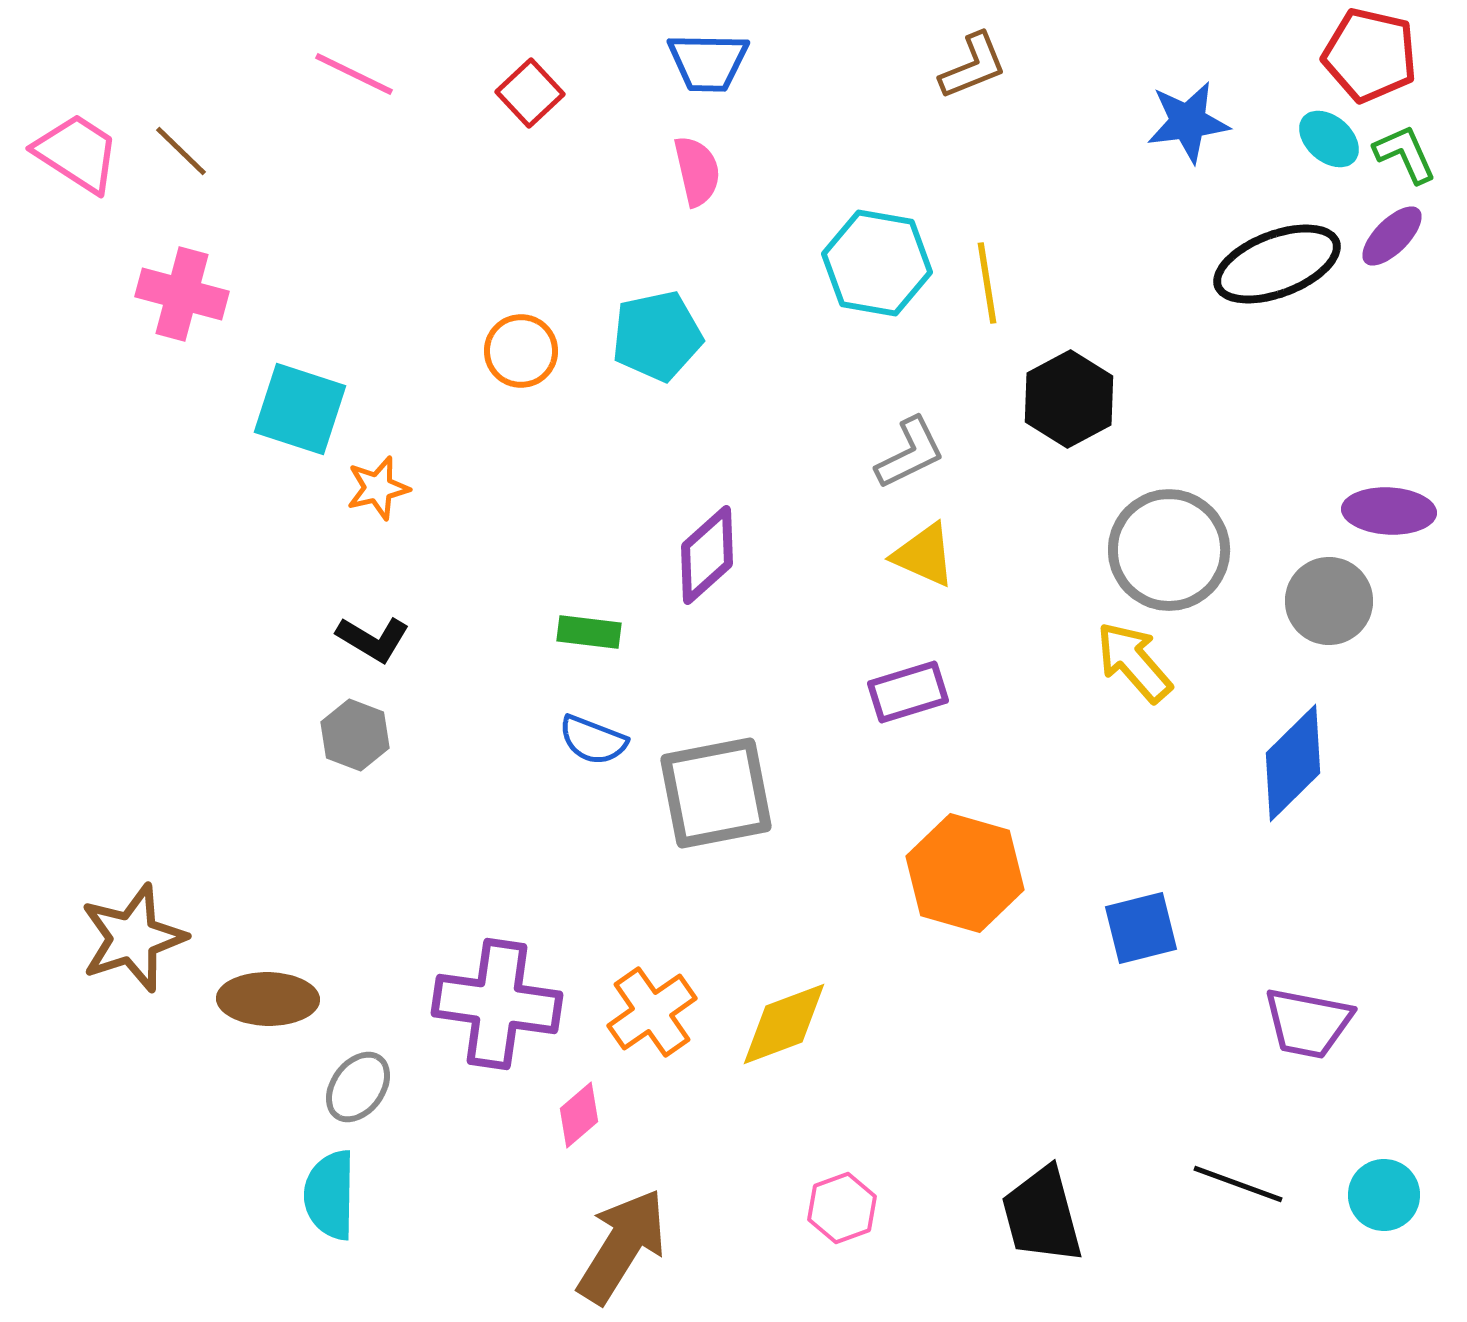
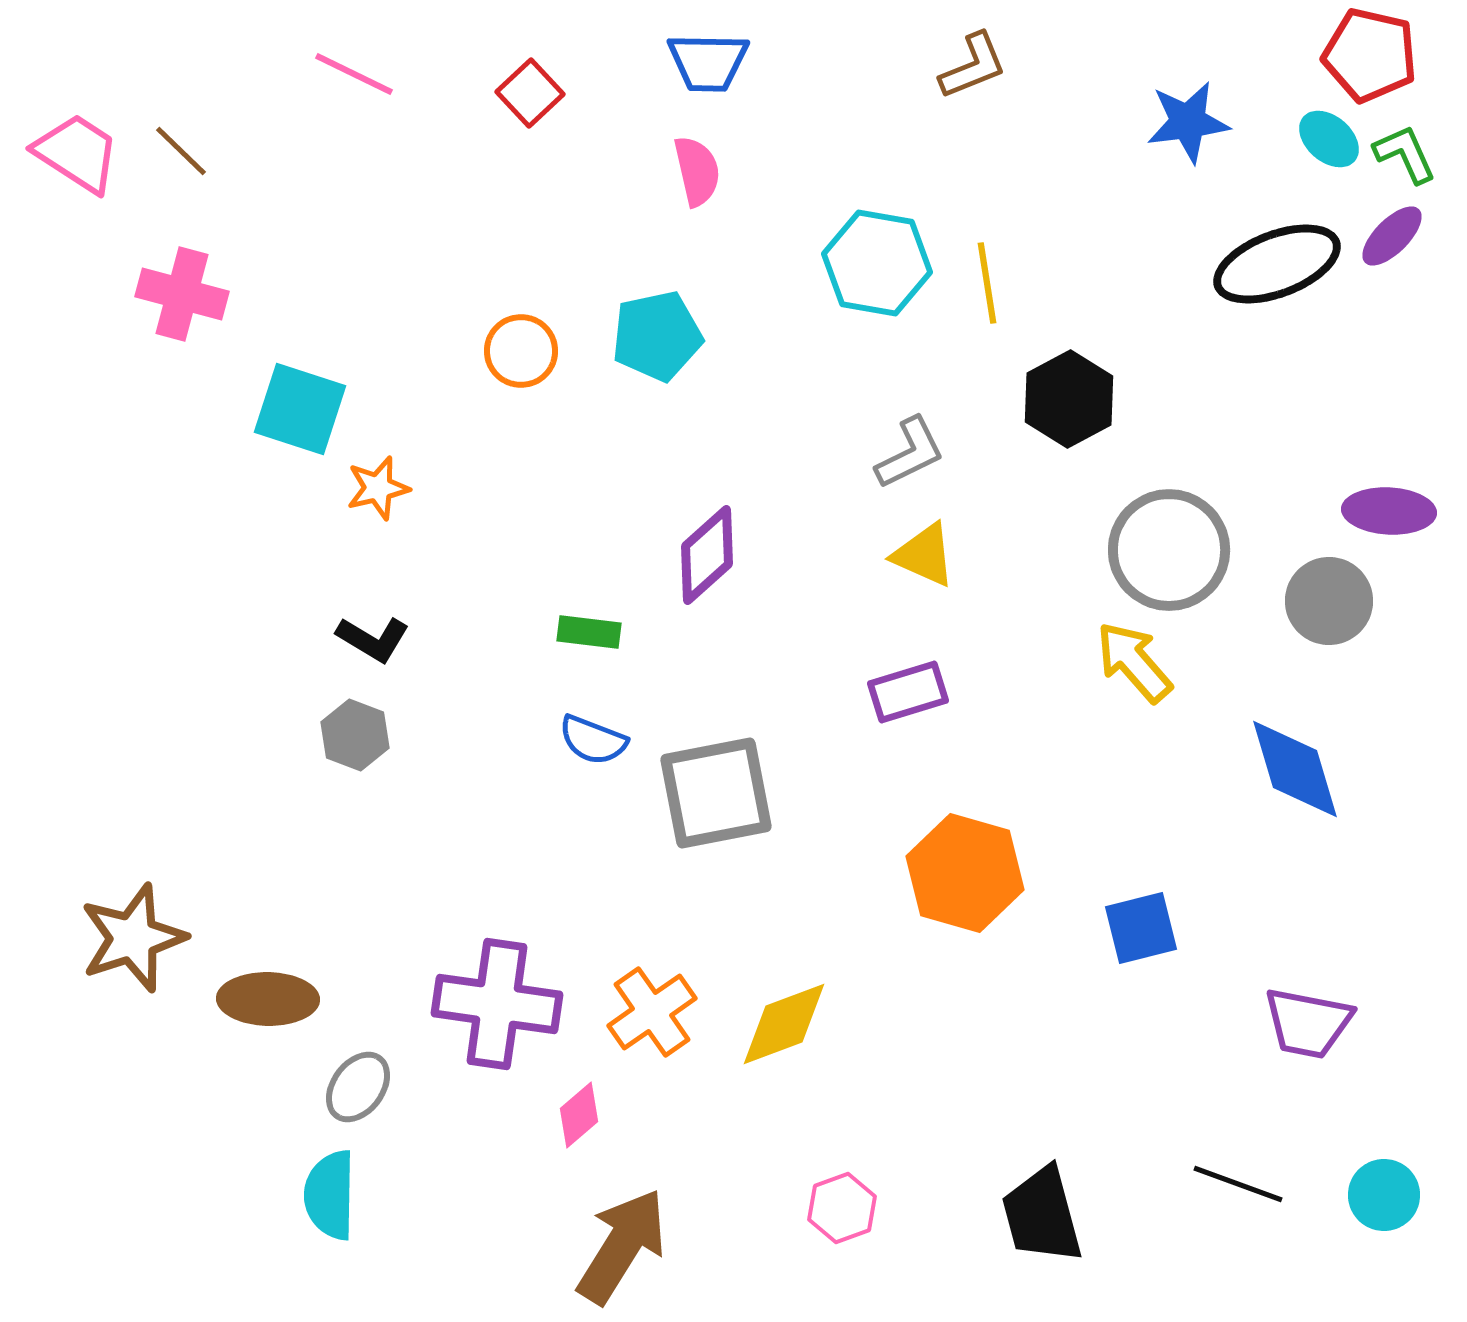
blue diamond at (1293, 763): moved 2 px right, 6 px down; rotated 62 degrees counterclockwise
